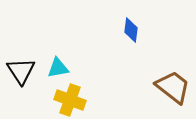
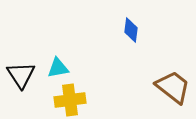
black triangle: moved 4 px down
yellow cross: rotated 28 degrees counterclockwise
